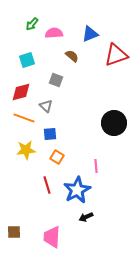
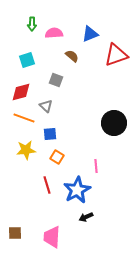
green arrow: rotated 40 degrees counterclockwise
brown square: moved 1 px right, 1 px down
